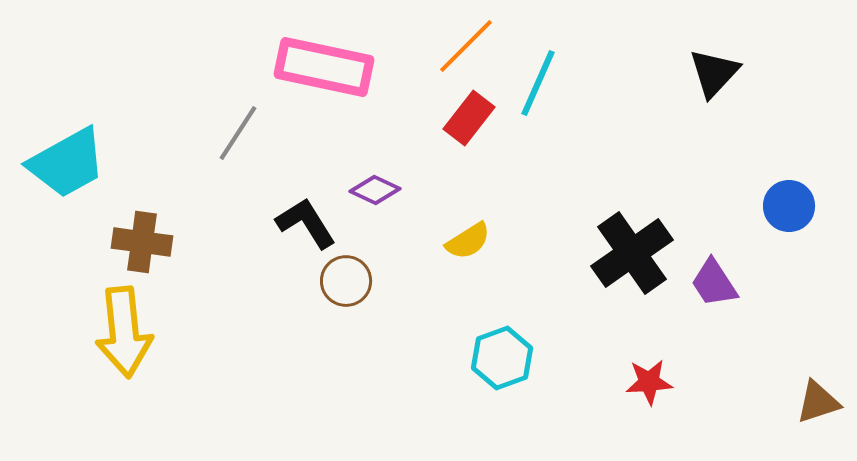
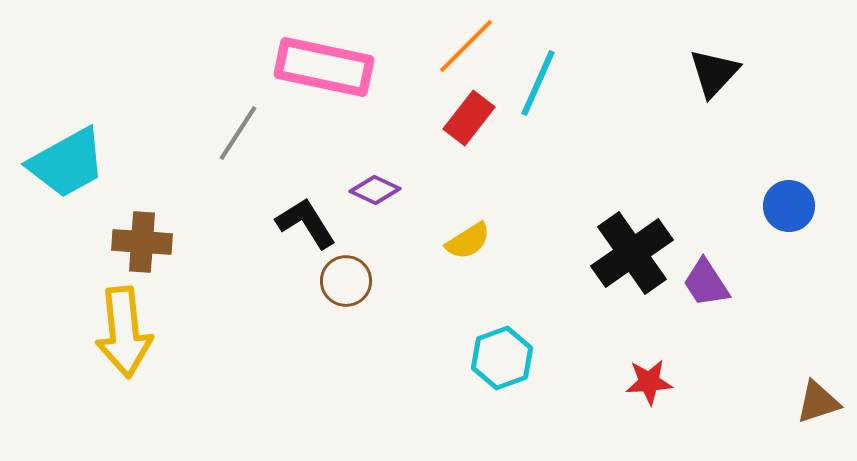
brown cross: rotated 4 degrees counterclockwise
purple trapezoid: moved 8 px left
